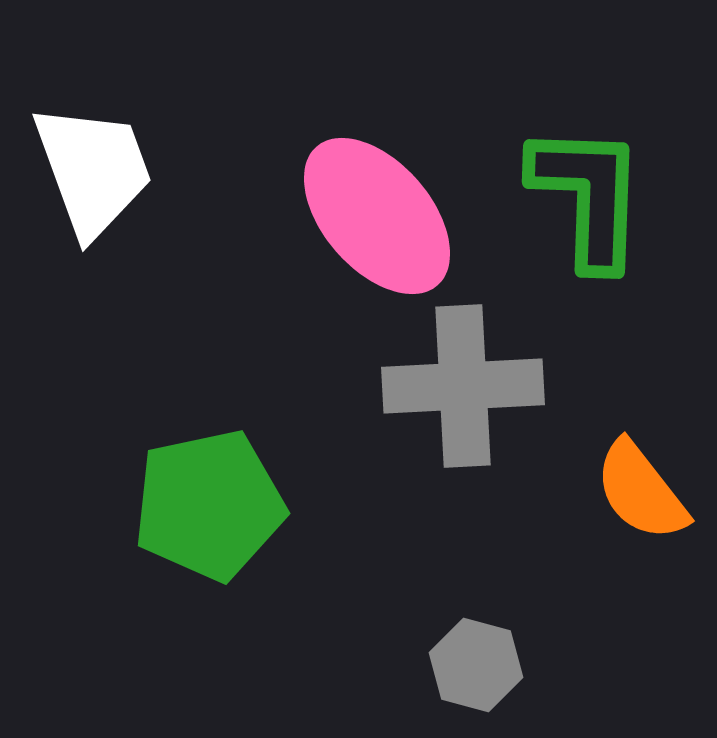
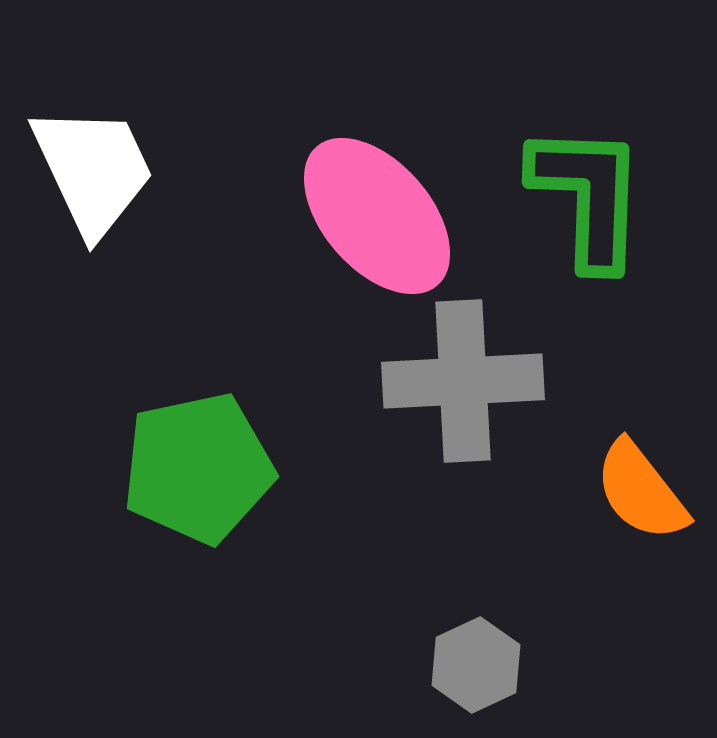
white trapezoid: rotated 5 degrees counterclockwise
gray cross: moved 5 px up
green pentagon: moved 11 px left, 37 px up
gray hexagon: rotated 20 degrees clockwise
